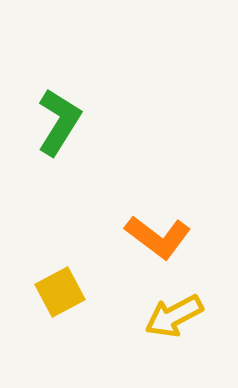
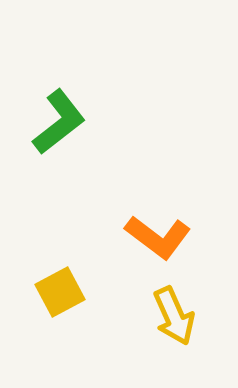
green L-shape: rotated 20 degrees clockwise
yellow arrow: rotated 86 degrees counterclockwise
